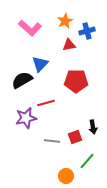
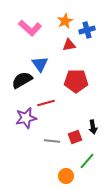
blue cross: moved 1 px up
blue triangle: rotated 18 degrees counterclockwise
